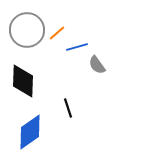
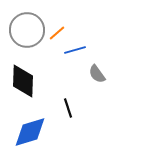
blue line: moved 2 px left, 3 px down
gray semicircle: moved 9 px down
blue diamond: rotated 18 degrees clockwise
